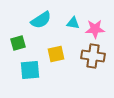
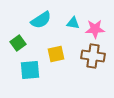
green square: rotated 21 degrees counterclockwise
